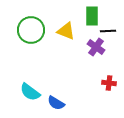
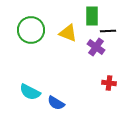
yellow triangle: moved 2 px right, 2 px down
cyan semicircle: rotated 10 degrees counterclockwise
